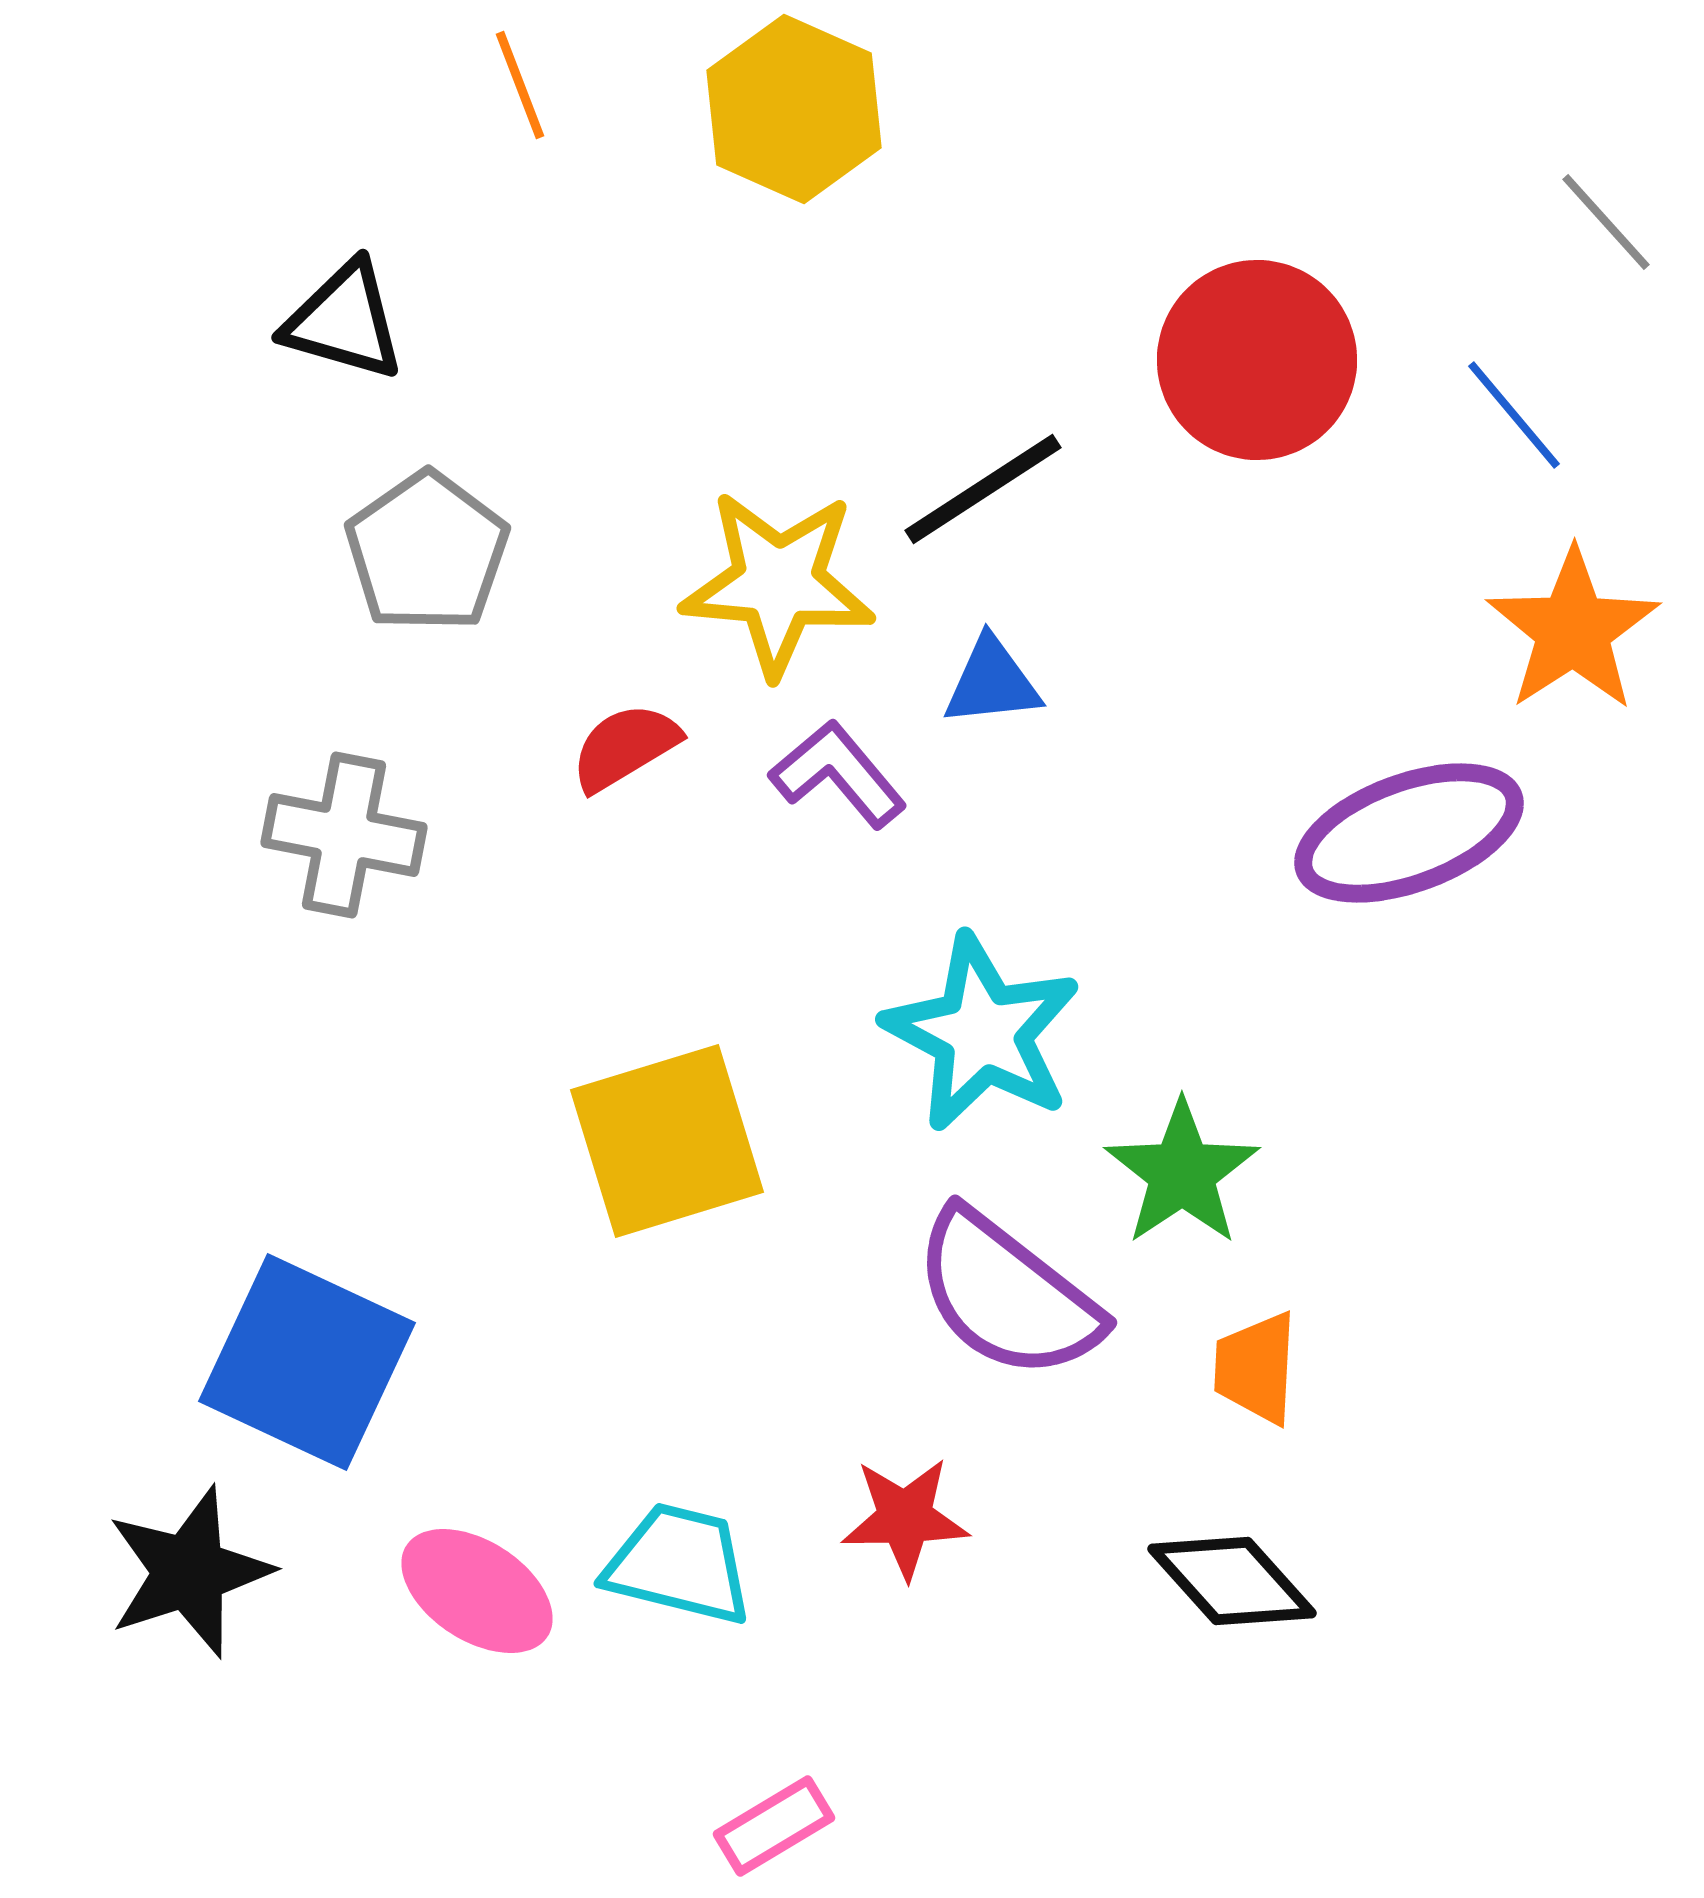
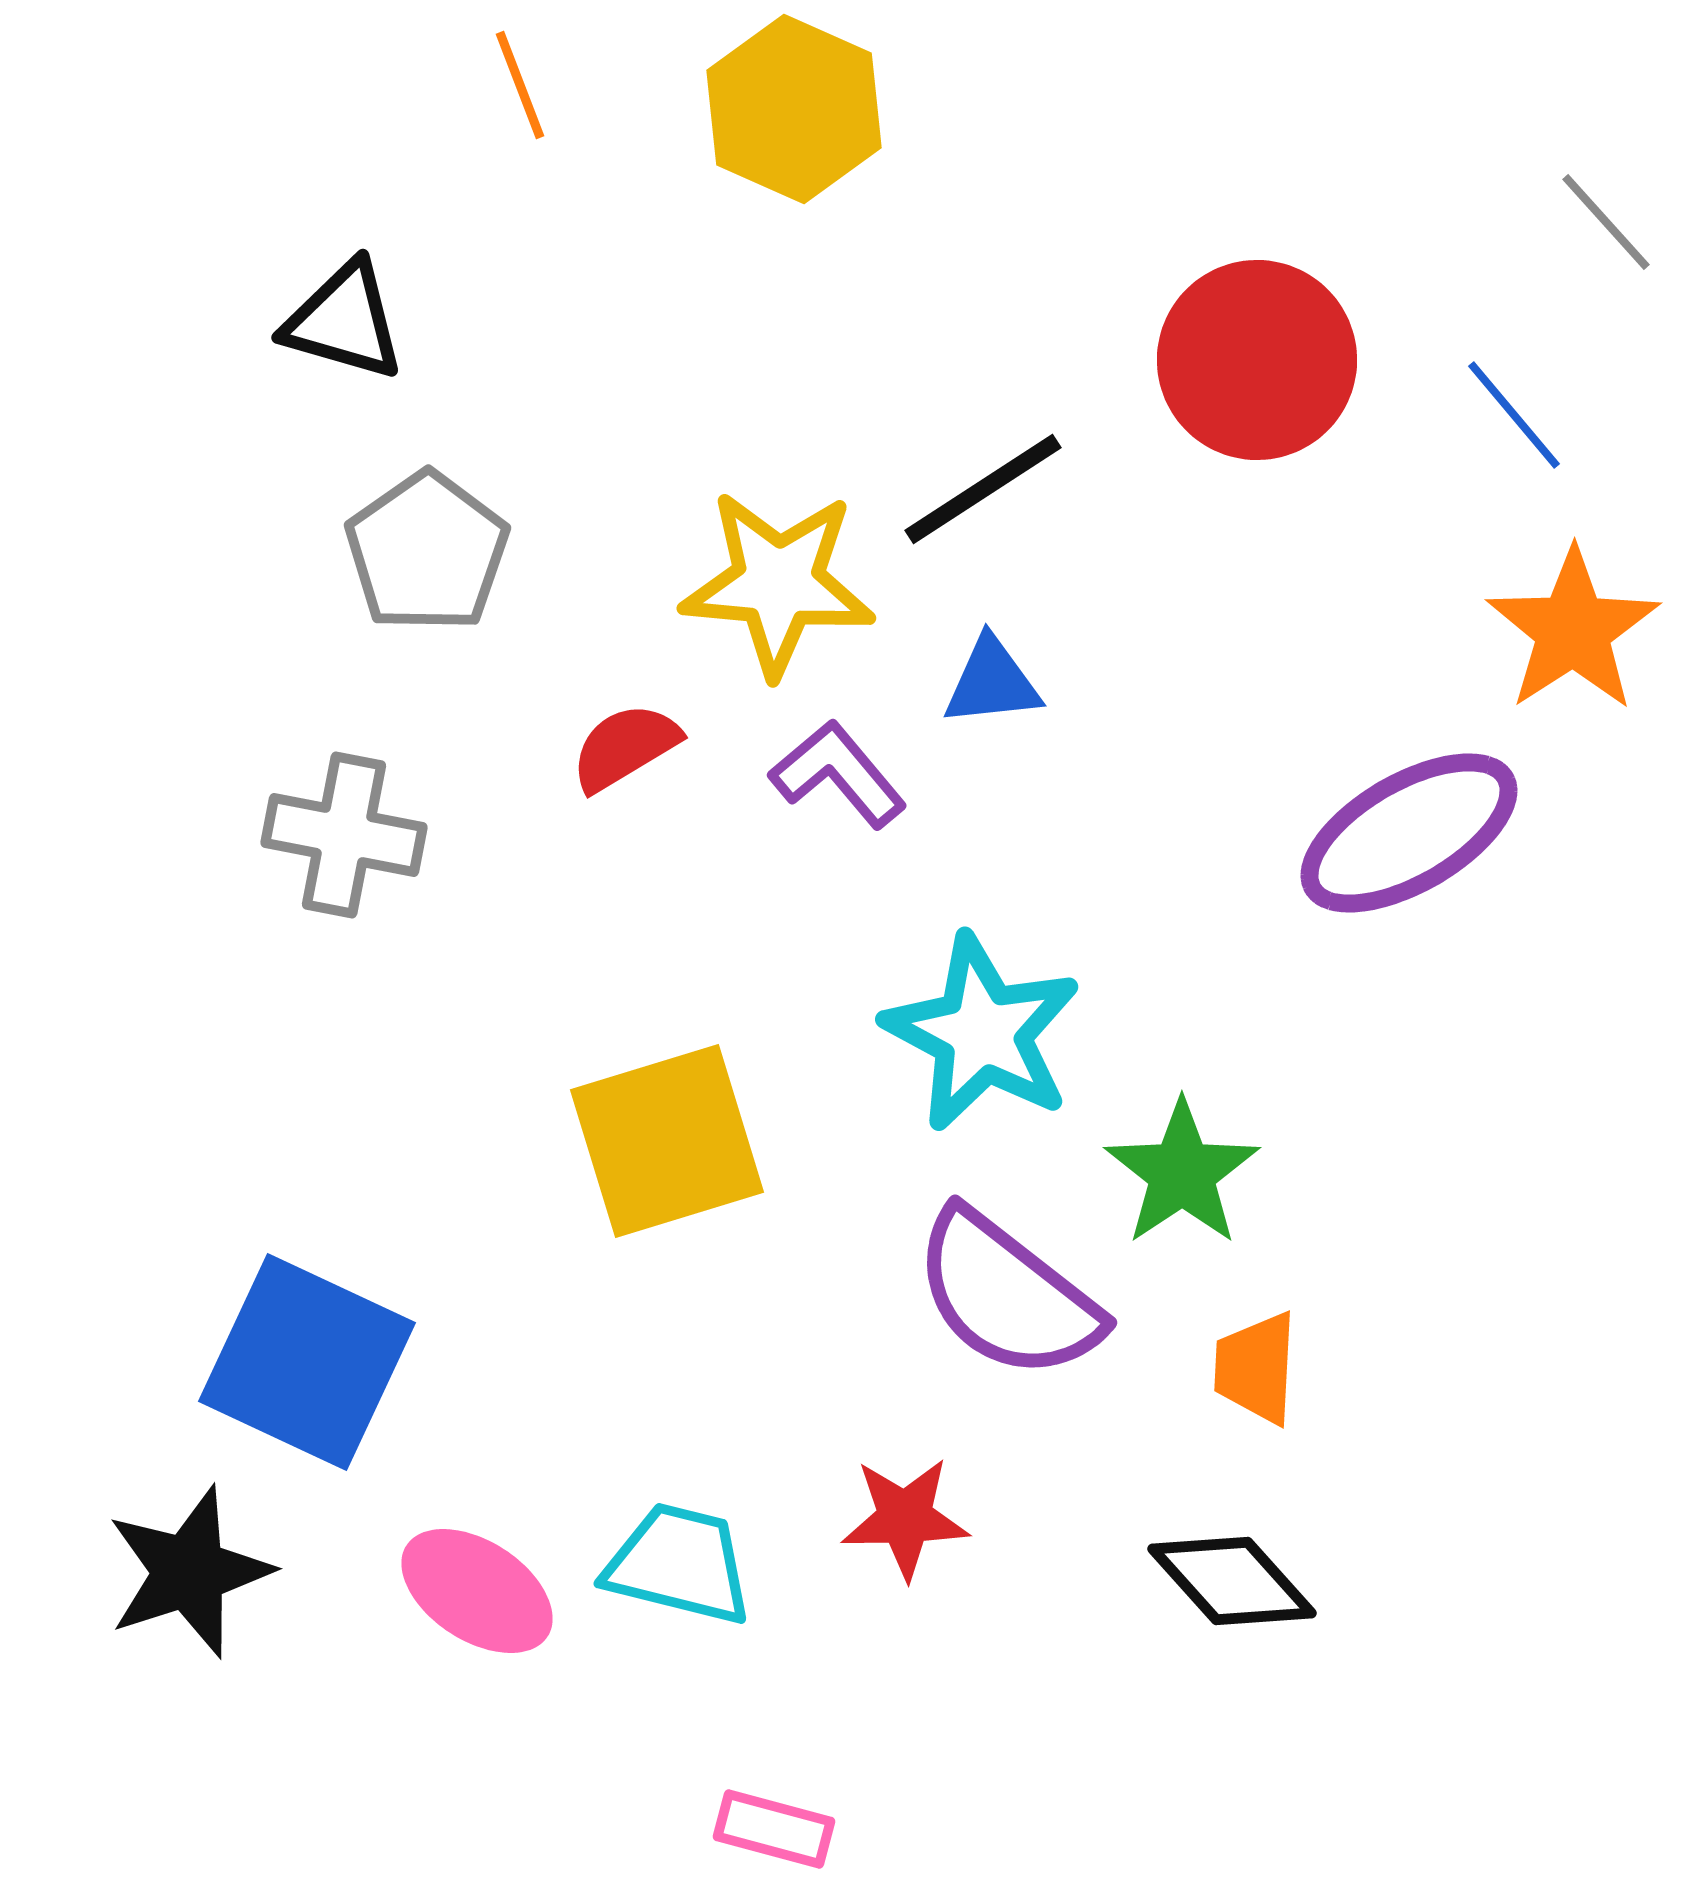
purple ellipse: rotated 10 degrees counterclockwise
pink rectangle: moved 3 px down; rotated 46 degrees clockwise
